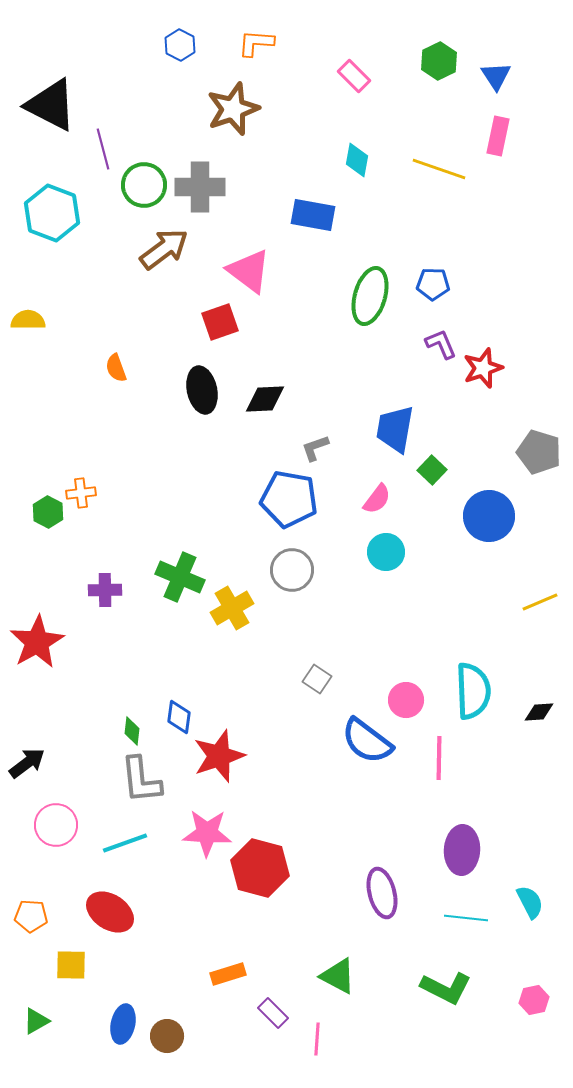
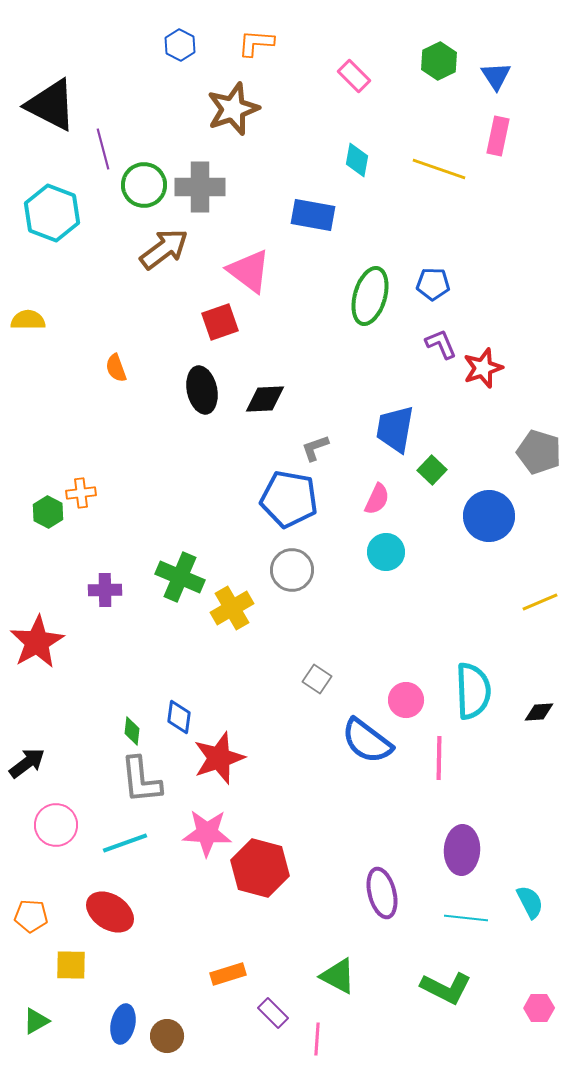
pink semicircle at (377, 499): rotated 12 degrees counterclockwise
red star at (219, 756): moved 2 px down
pink hexagon at (534, 1000): moved 5 px right, 8 px down; rotated 12 degrees clockwise
